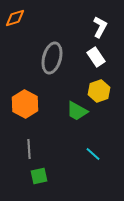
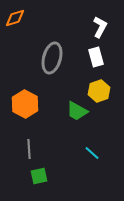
white rectangle: rotated 18 degrees clockwise
cyan line: moved 1 px left, 1 px up
